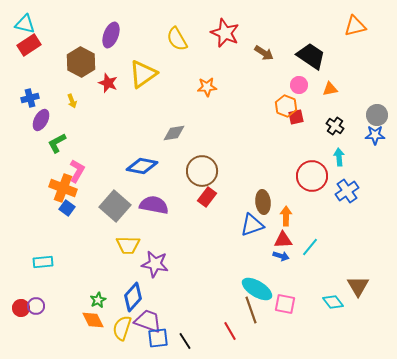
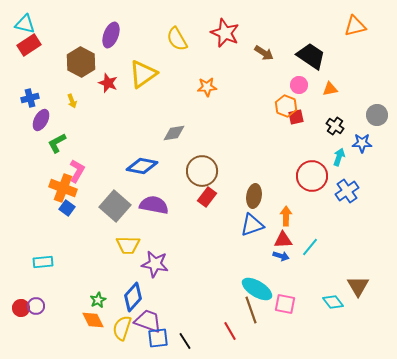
blue star at (375, 135): moved 13 px left, 8 px down
cyan arrow at (339, 157): rotated 24 degrees clockwise
brown ellipse at (263, 202): moved 9 px left, 6 px up; rotated 15 degrees clockwise
